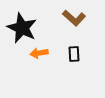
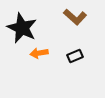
brown L-shape: moved 1 px right, 1 px up
black rectangle: moved 1 px right, 2 px down; rotated 70 degrees clockwise
